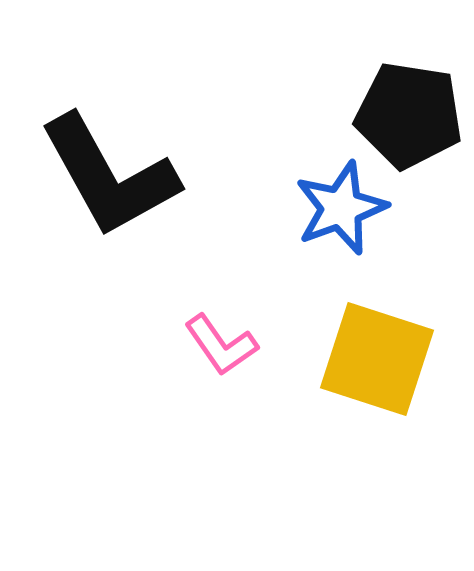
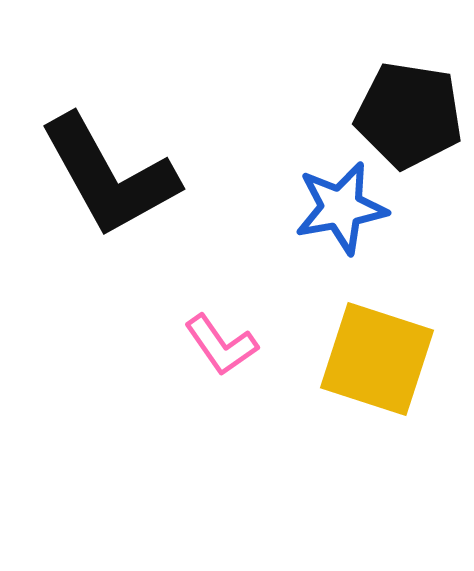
blue star: rotated 10 degrees clockwise
